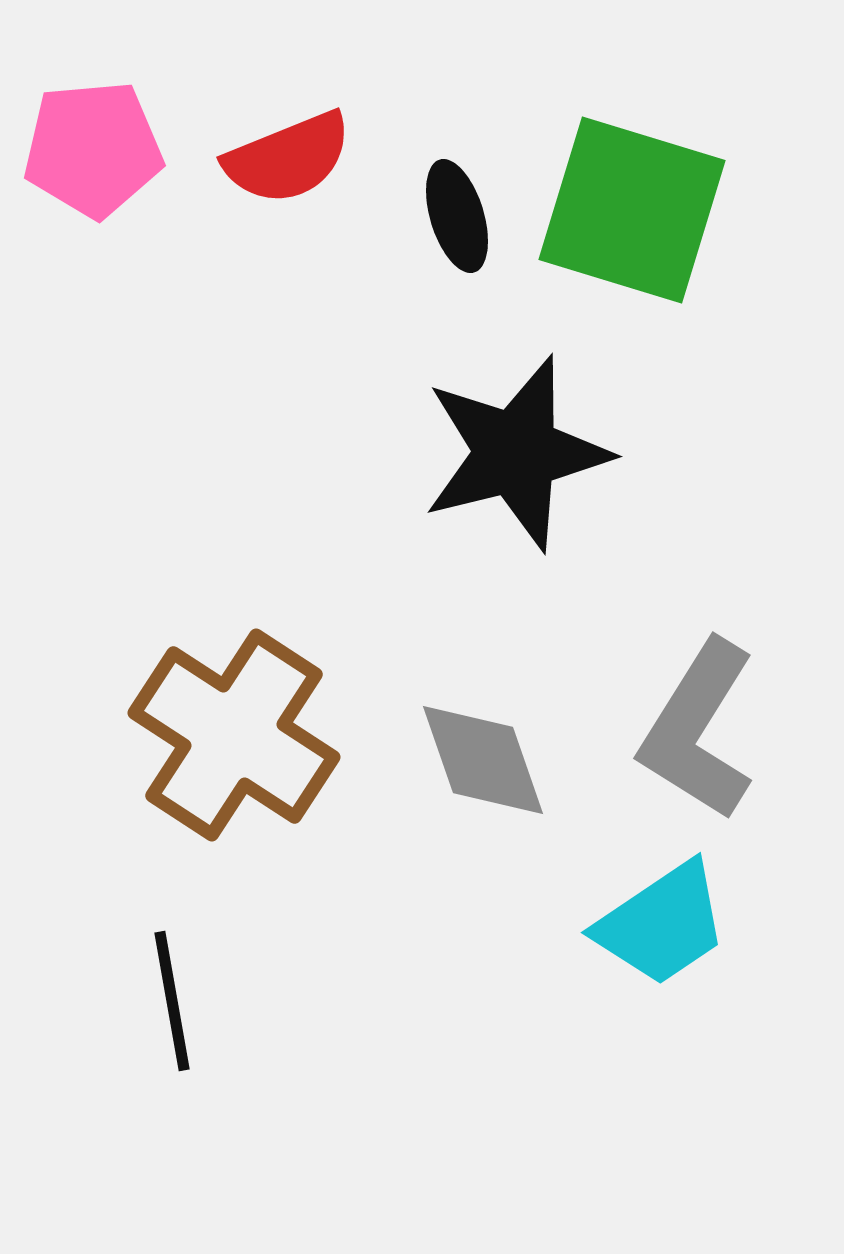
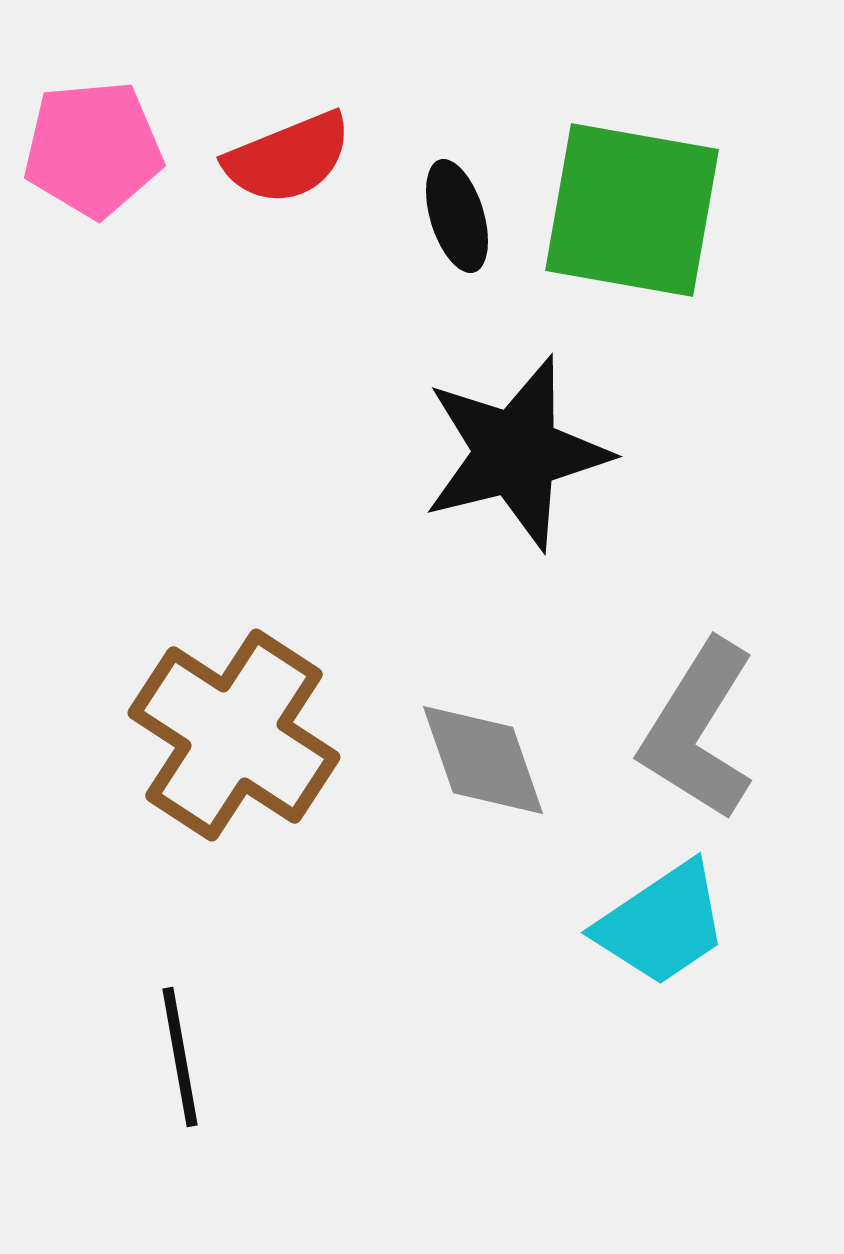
green square: rotated 7 degrees counterclockwise
black line: moved 8 px right, 56 px down
